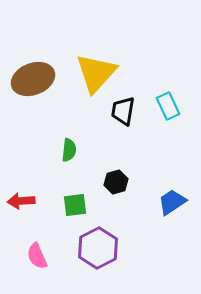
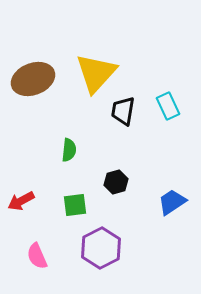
red arrow: rotated 24 degrees counterclockwise
purple hexagon: moved 3 px right
